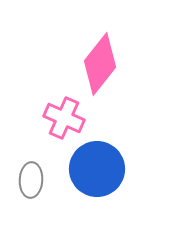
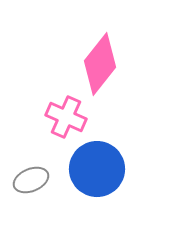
pink cross: moved 2 px right, 1 px up
gray ellipse: rotated 64 degrees clockwise
